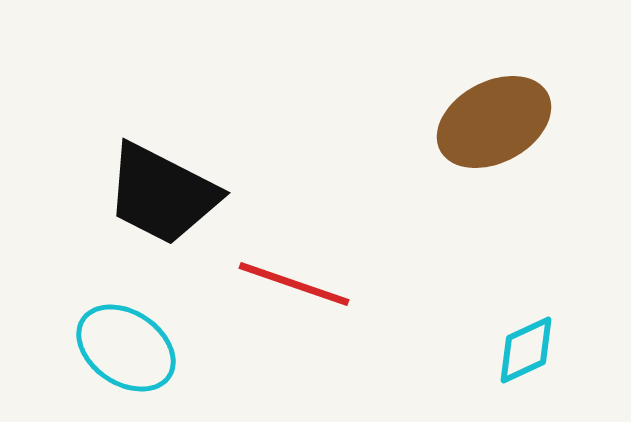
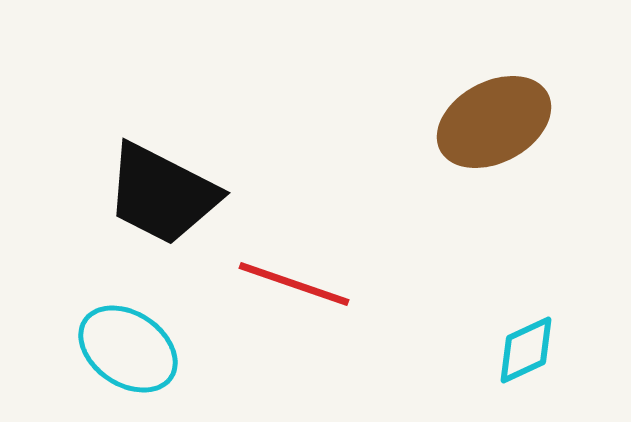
cyan ellipse: moved 2 px right, 1 px down
